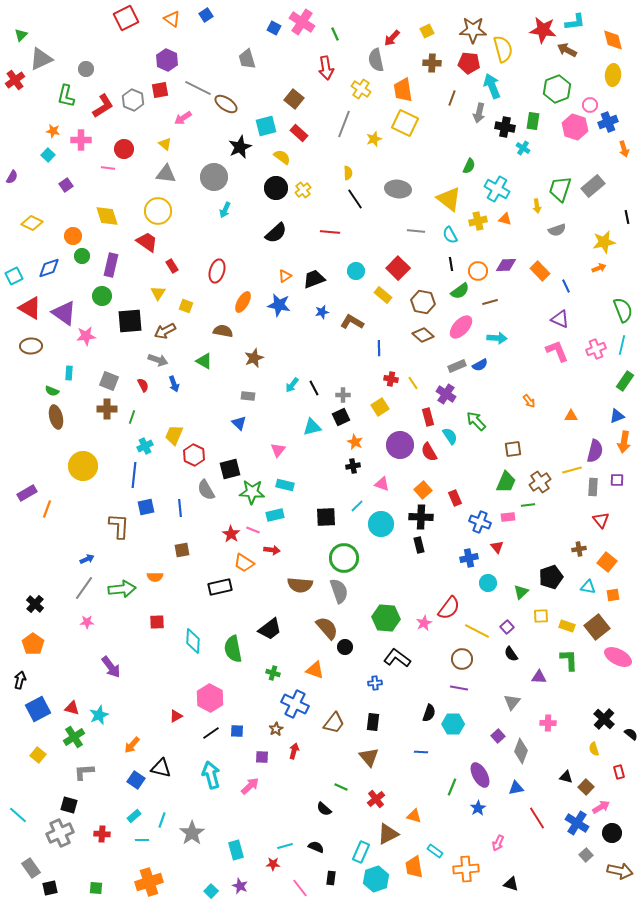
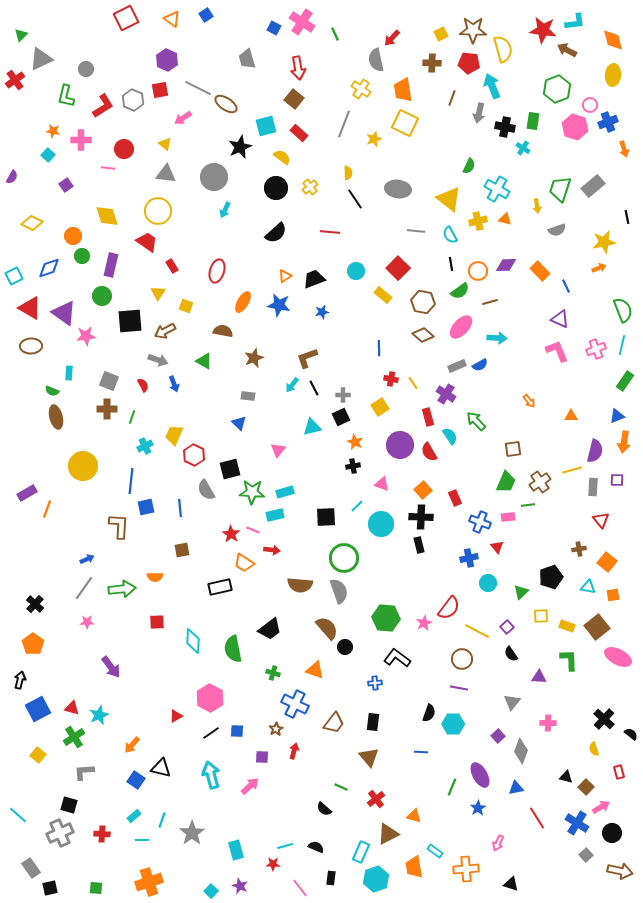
yellow square at (427, 31): moved 14 px right, 3 px down
red arrow at (326, 68): moved 28 px left
yellow cross at (303, 190): moved 7 px right, 3 px up
brown L-shape at (352, 322): moved 45 px left, 36 px down; rotated 50 degrees counterclockwise
blue line at (134, 475): moved 3 px left, 6 px down
cyan rectangle at (285, 485): moved 7 px down; rotated 30 degrees counterclockwise
